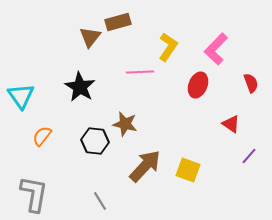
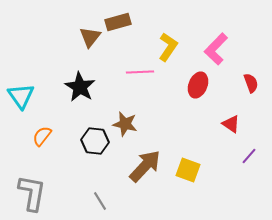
gray L-shape: moved 2 px left, 1 px up
